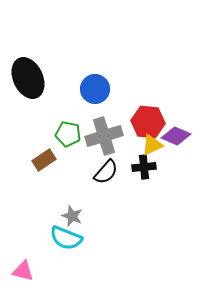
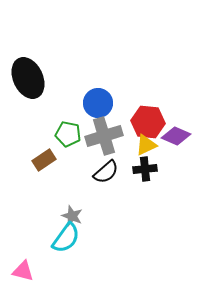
blue circle: moved 3 px right, 14 px down
yellow triangle: moved 6 px left
black cross: moved 1 px right, 2 px down
black semicircle: rotated 8 degrees clockwise
cyan semicircle: rotated 76 degrees counterclockwise
